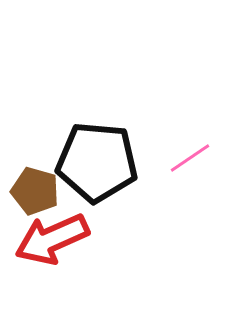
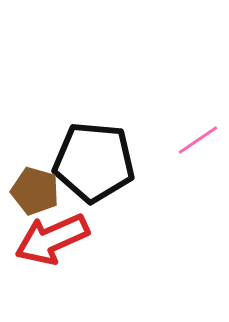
pink line: moved 8 px right, 18 px up
black pentagon: moved 3 px left
